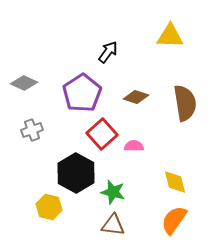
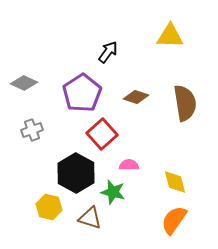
pink semicircle: moved 5 px left, 19 px down
brown triangle: moved 23 px left, 7 px up; rotated 10 degrees clockwise
